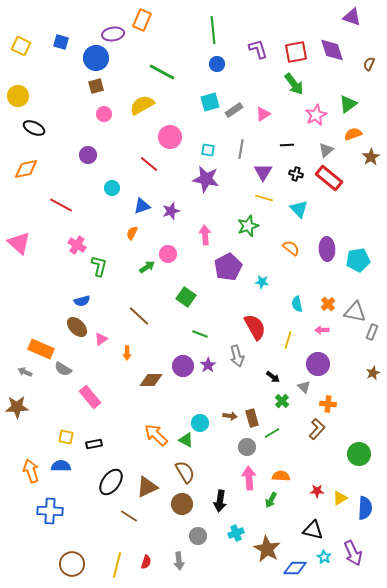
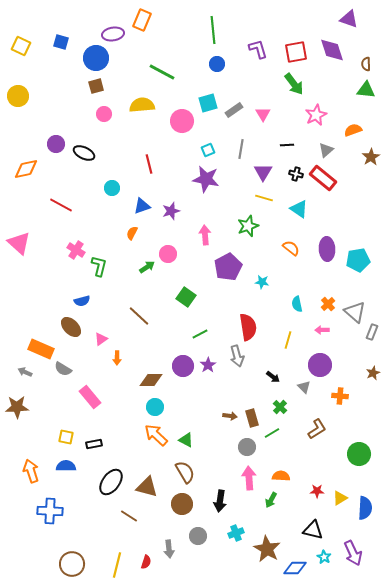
purple triangle at (352, 17): moved 3 px left, 2 px down
brown semicircle at (369, 64): moved 3 px left; rotated 24 degrees counterclockwise
cyan square at (210, 102): moved 2 px left, 1 px down
green triangle at (348, 104): moved 18 px right, 14 px up; rotated 42 degrees clockwise
yellow semicircle at (142, 105): rotated 25 degrees clockwise
pink triangle at (263, 114): rotated 28 degrees counterclockwise
black ellipse at (34, 128): moved 50 px right, 25 px down
orange semicircle at (353, 134): moved 4 px up
pink circle at (170, 137): moved 12 px right, 16 px up
cyan square at (208, 150): rotated 32 degrees counterclockwise
purple circle at (88, 155): moved 32 px left, 11 px up
red line at (149, 164): rotated 36 degrees clockwise
red rectangle at (329, 178): moved 6 px left
cyan triangle at (299, 209): rotated 12 degrees counterclockwise
pink cross at (77, 245): moved 1 px left, 5 px down
gray triangle at (355, 312): rotated 30 degrees clockwise
brown ellipse at (77, 327): moved 6 px left
red semicircle at (255, 327): moved 7 px left; rotated 20 degrees clockwise
green line at (200, 334): rotated 49 degrees counterclockwise
orange arrow at (127, 353): moved 10 px left, 5 px down
purple circle at (318, 364): moved 2 px right, 1 px down
green cross at (282, 401): moved 2 px left, 6 px down
orange cross at (328, 404): moved 12 px right, 8 px up
cyan circle at (200, 423): moved 45 px left, 16 px up
brown L-shape at (317, 429): rotated 15 degrees clockwise
blue semicircle at (61, 466): moved 5 px right
brown triangle at (147, 487): rotated 40 degrees clockwise
gray arrow at (179, 561): moved 10 px left, 12 px up
